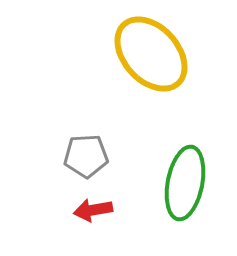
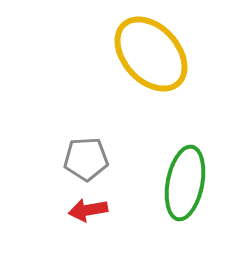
gray pentagon: moved 3 px down
red arrow: moved 5 px left
